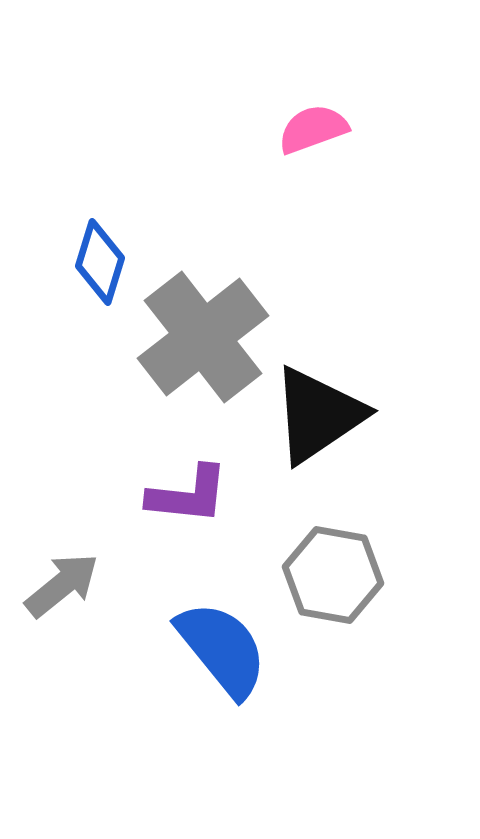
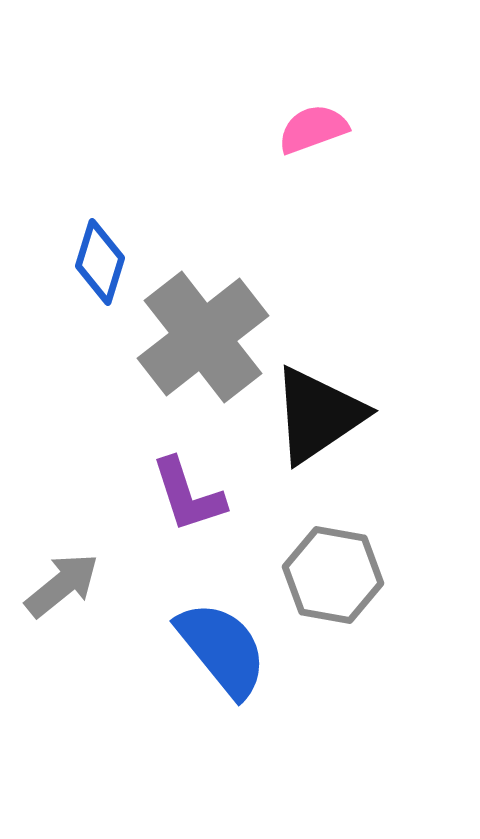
purple L-shape: rotated 66 degrees clockwise
